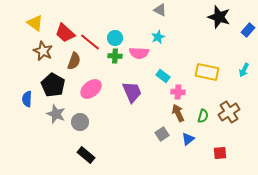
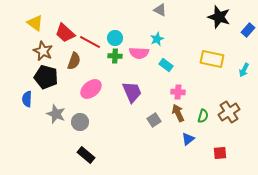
cyan star: moved 1 px left, 2 px down
red line: rotated 10 degrees counterclockwise
yellow rectangle: moved 5 px right, 13 px up
cyan rectangle: moved 3 px right, 11 px up
black pentagon: moved 7 px left, 8 px up; rotated 15 degrees counterclockwise
gray square: moved 8 px left, 14 px up
